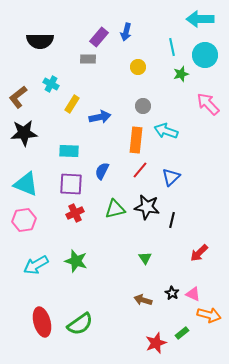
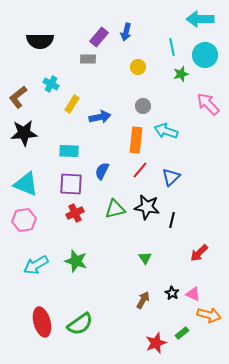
brown arrow at (143, 300): rotated 102 degrees clockwise
